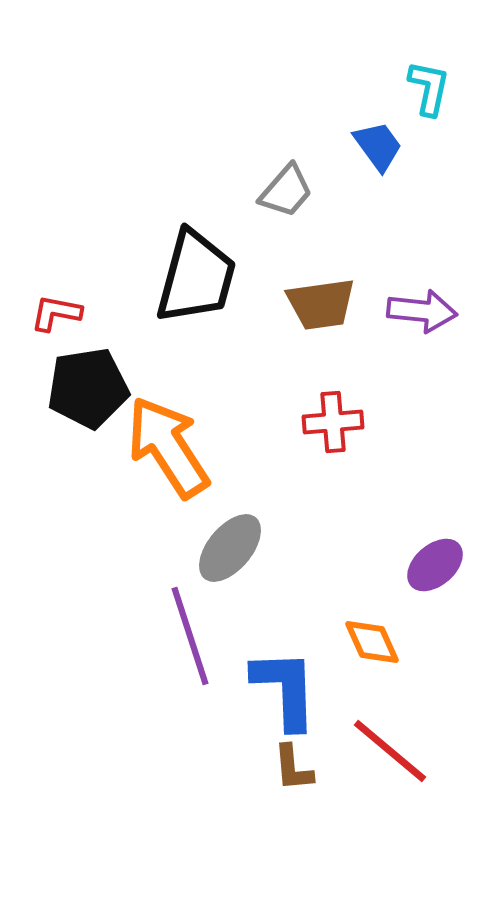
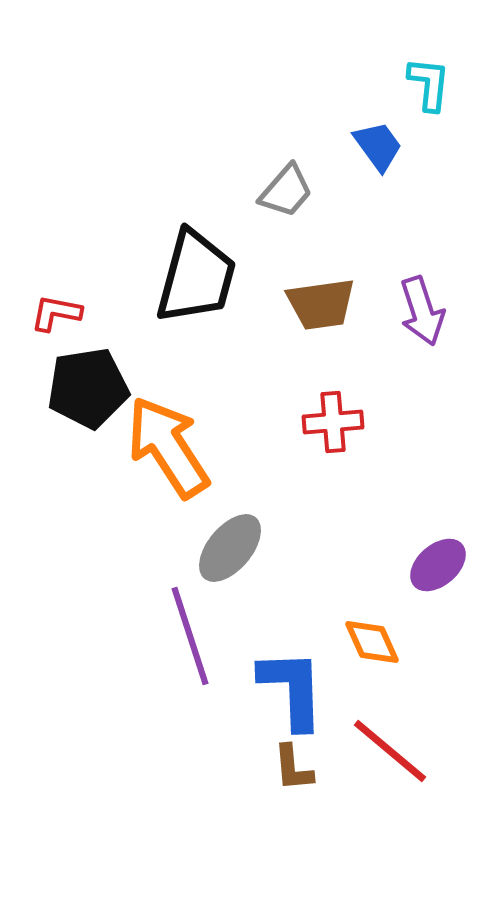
cyan L-shape: moved 4 px up; rotated 6 degrees counterclockwise
purple arrow: rotated 66 degrees clockwise
purple ellipse: moved 3 px right
blue L-shape: moved 7 px right
